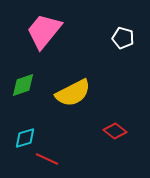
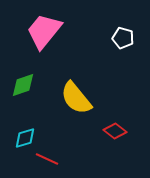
yellow semicircle: moved 3 px right, 5 px down; rotated 78 degrees clockwise
